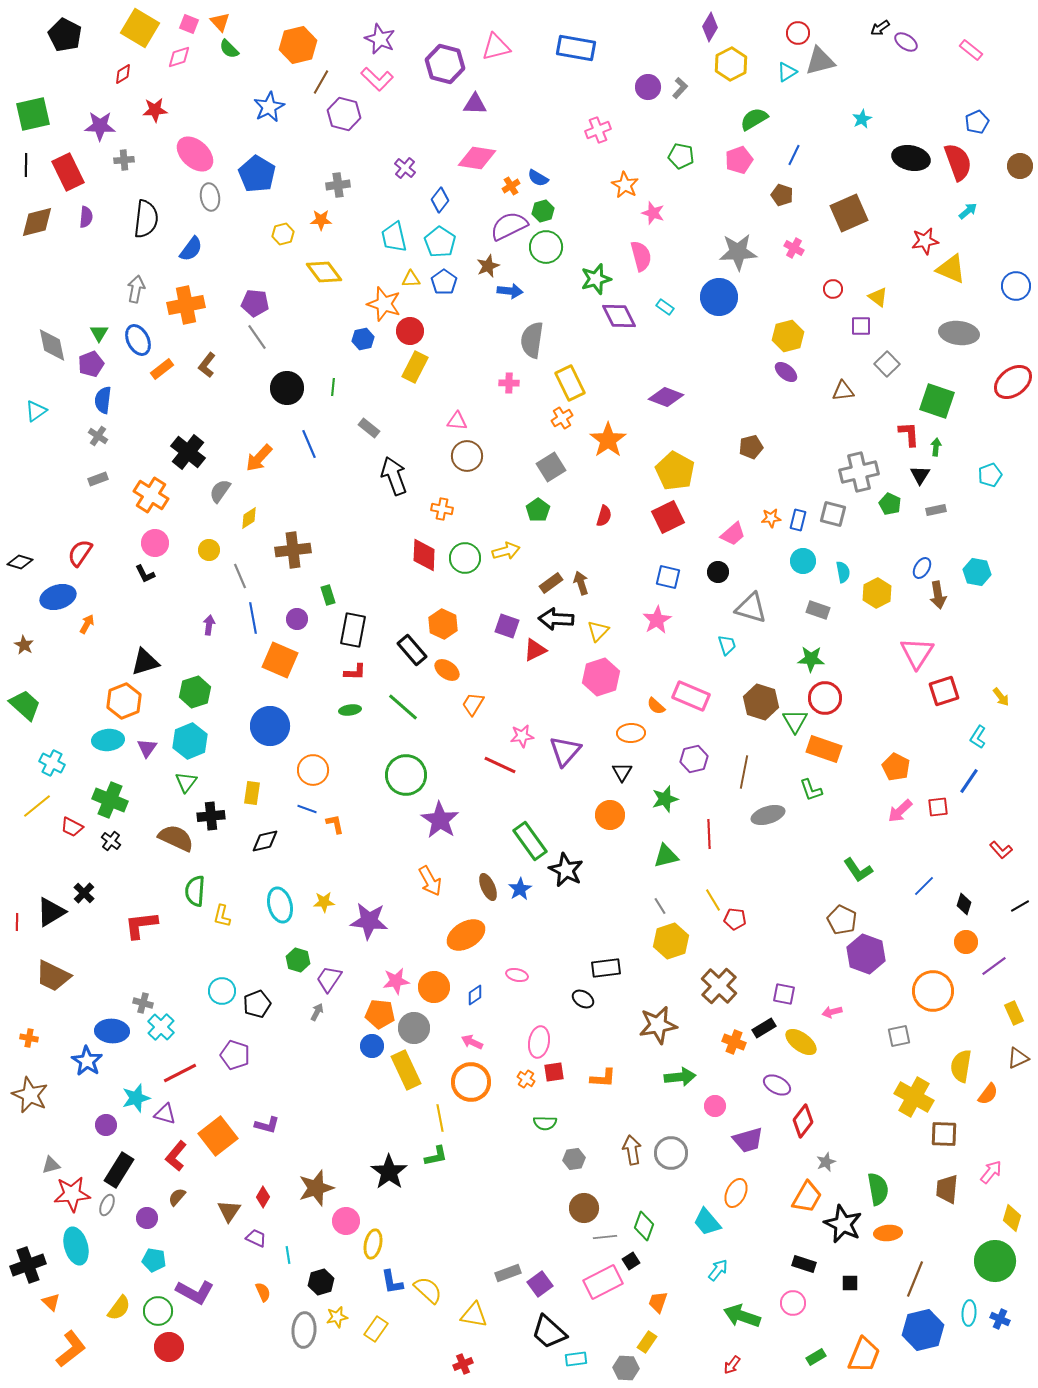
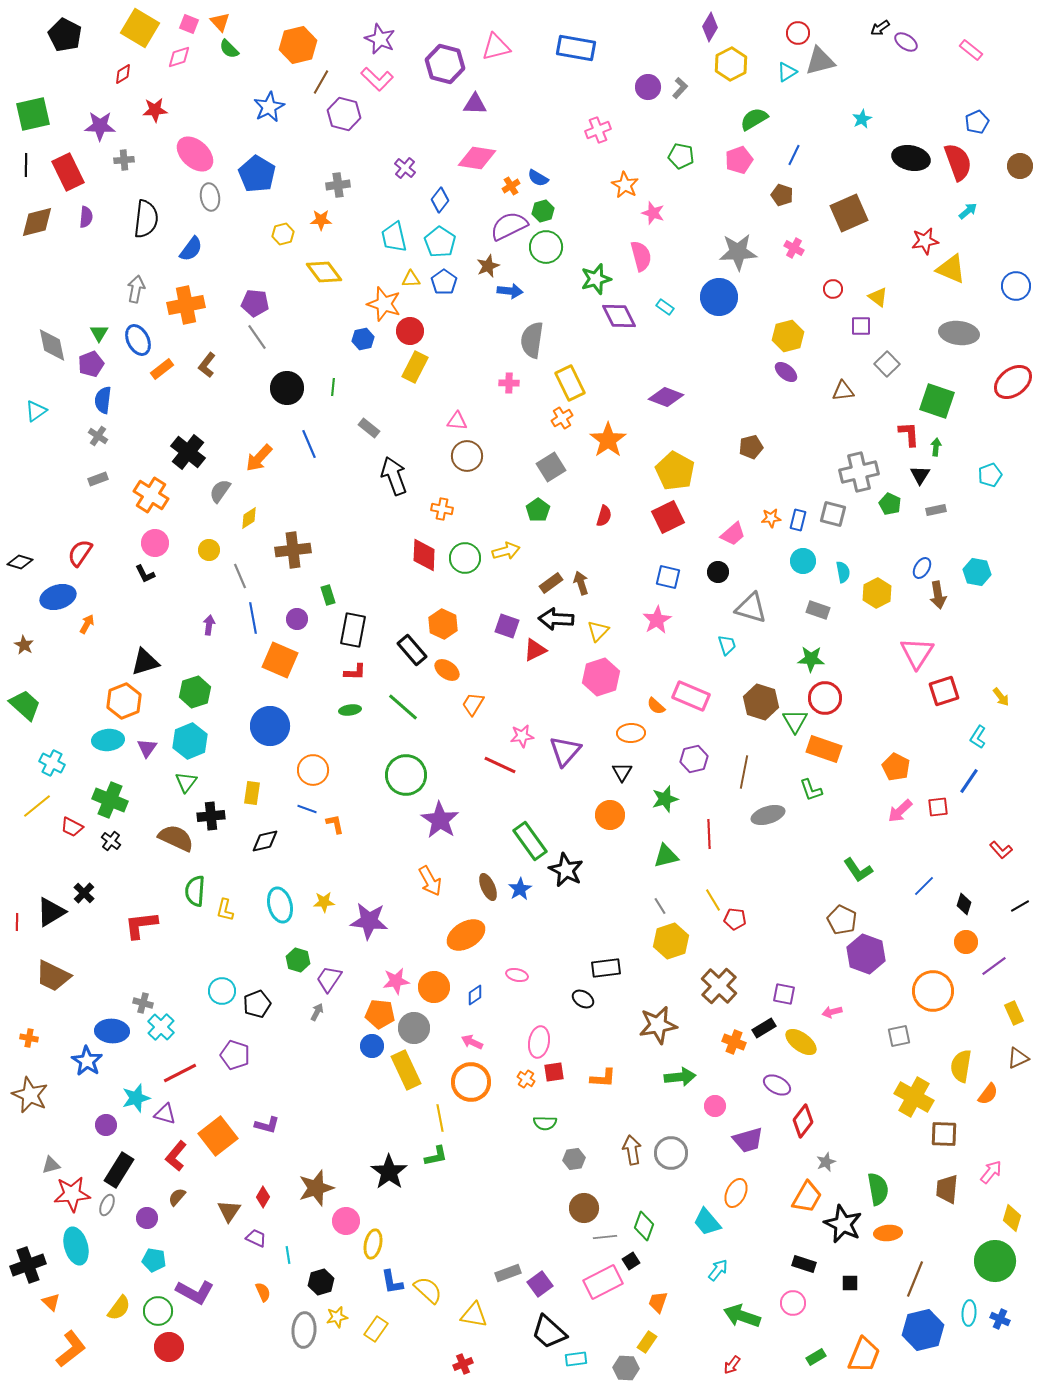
yellow L-shape at (222, 916): moved 3 px right, 6 px up
